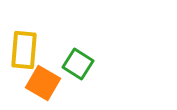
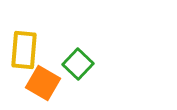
green square: rotated 12 degrees clockwise
